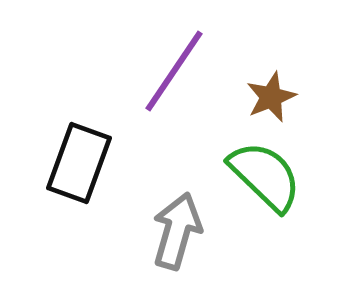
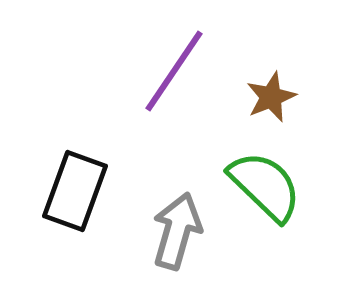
black rectangle: moved 4 px left, 28 px down
green semicircle: moved 10 px down
